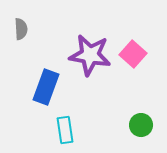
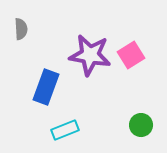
pink square: moved 2 px left, 1 px down; rotated 16 degrees clockwise
cyan rectangle: rotated 76 degrees clockwise
